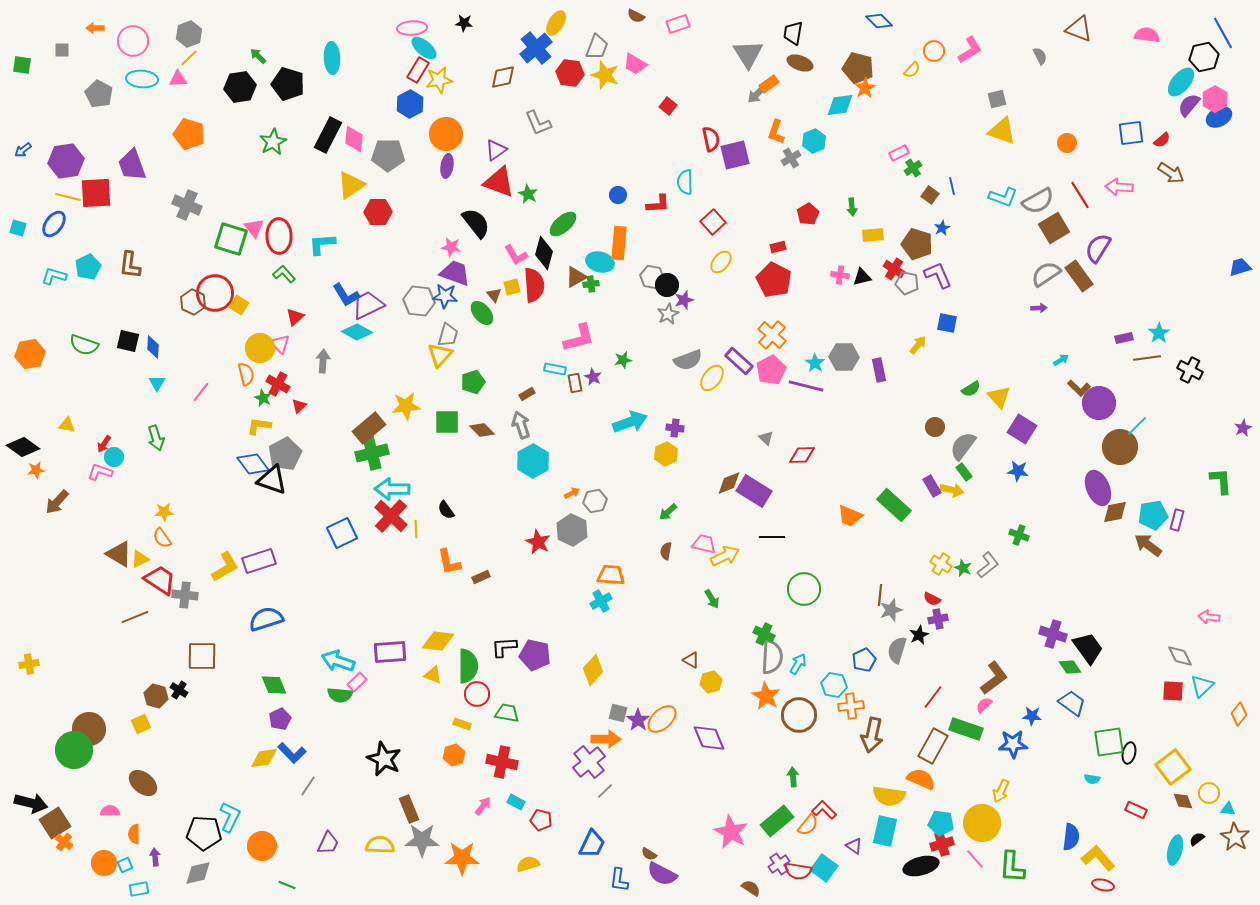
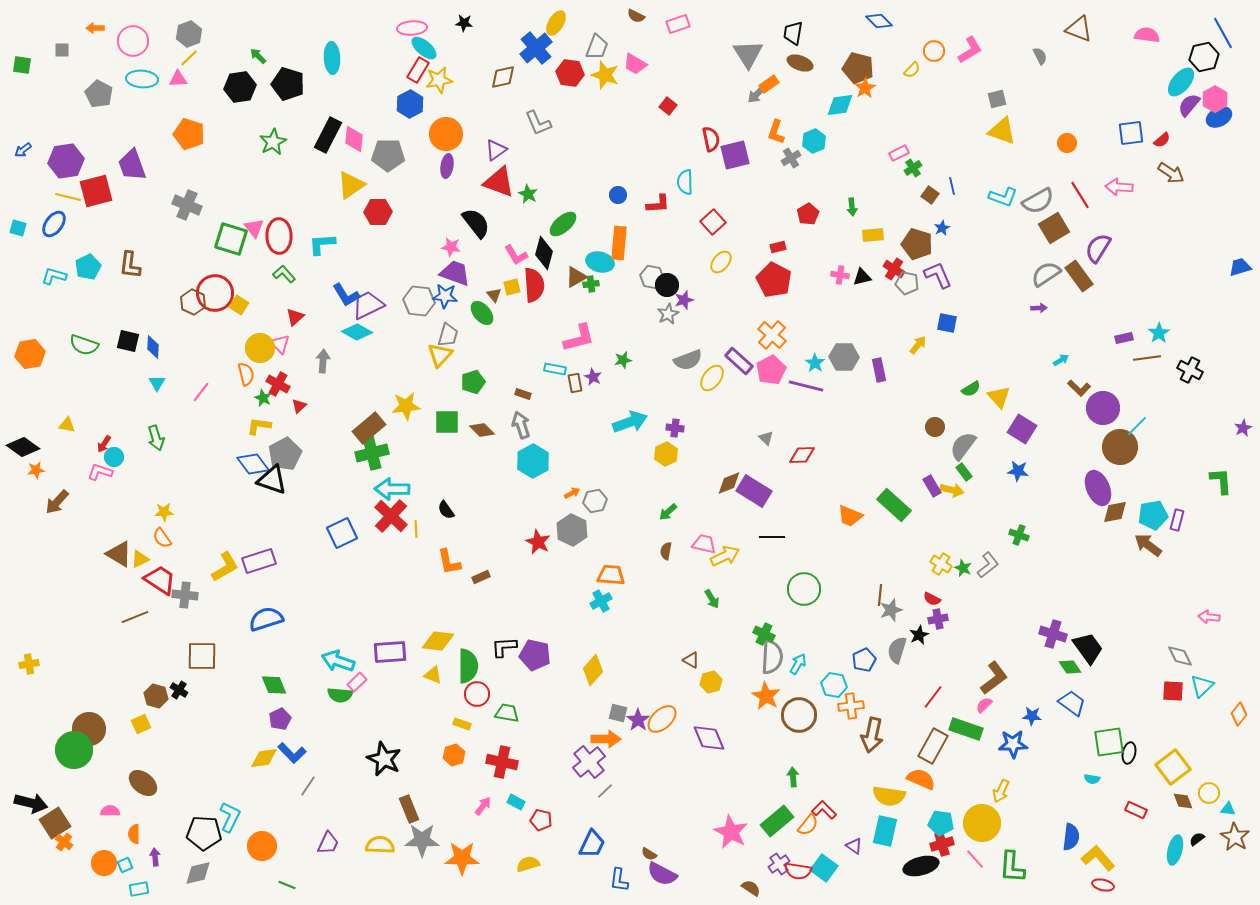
red square at (96, 193): moved 2 px up; rotated 12 degrees counterclockwise
brown rectangle at (527, 394): moved 4 px left; rotated 49 degrees clockwise
purple circle at (1099, 403): moved 4 px right, 5 px down
